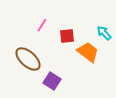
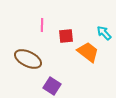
pink line: rotated 32 degrees counterclockwise
red square: moved 1 px left
brown ellipse: rotated 16 degrees counterclockwise
purple square: moved 5 px down
